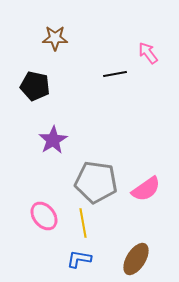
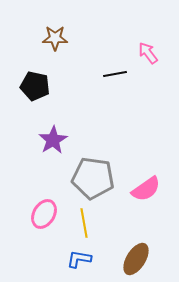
gray pentagon: moved 3 px left, 4 px up
pink ellipse: moved 2 px up; rotated 68 degrees clockwise
yellow line: moved 1 px right
